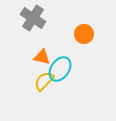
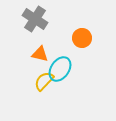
gray cross: moved 2 px right, 1 px down
orange circle: moved 2 px left, 4 px down
orange triangle: moved 2 px left, 3 px up
